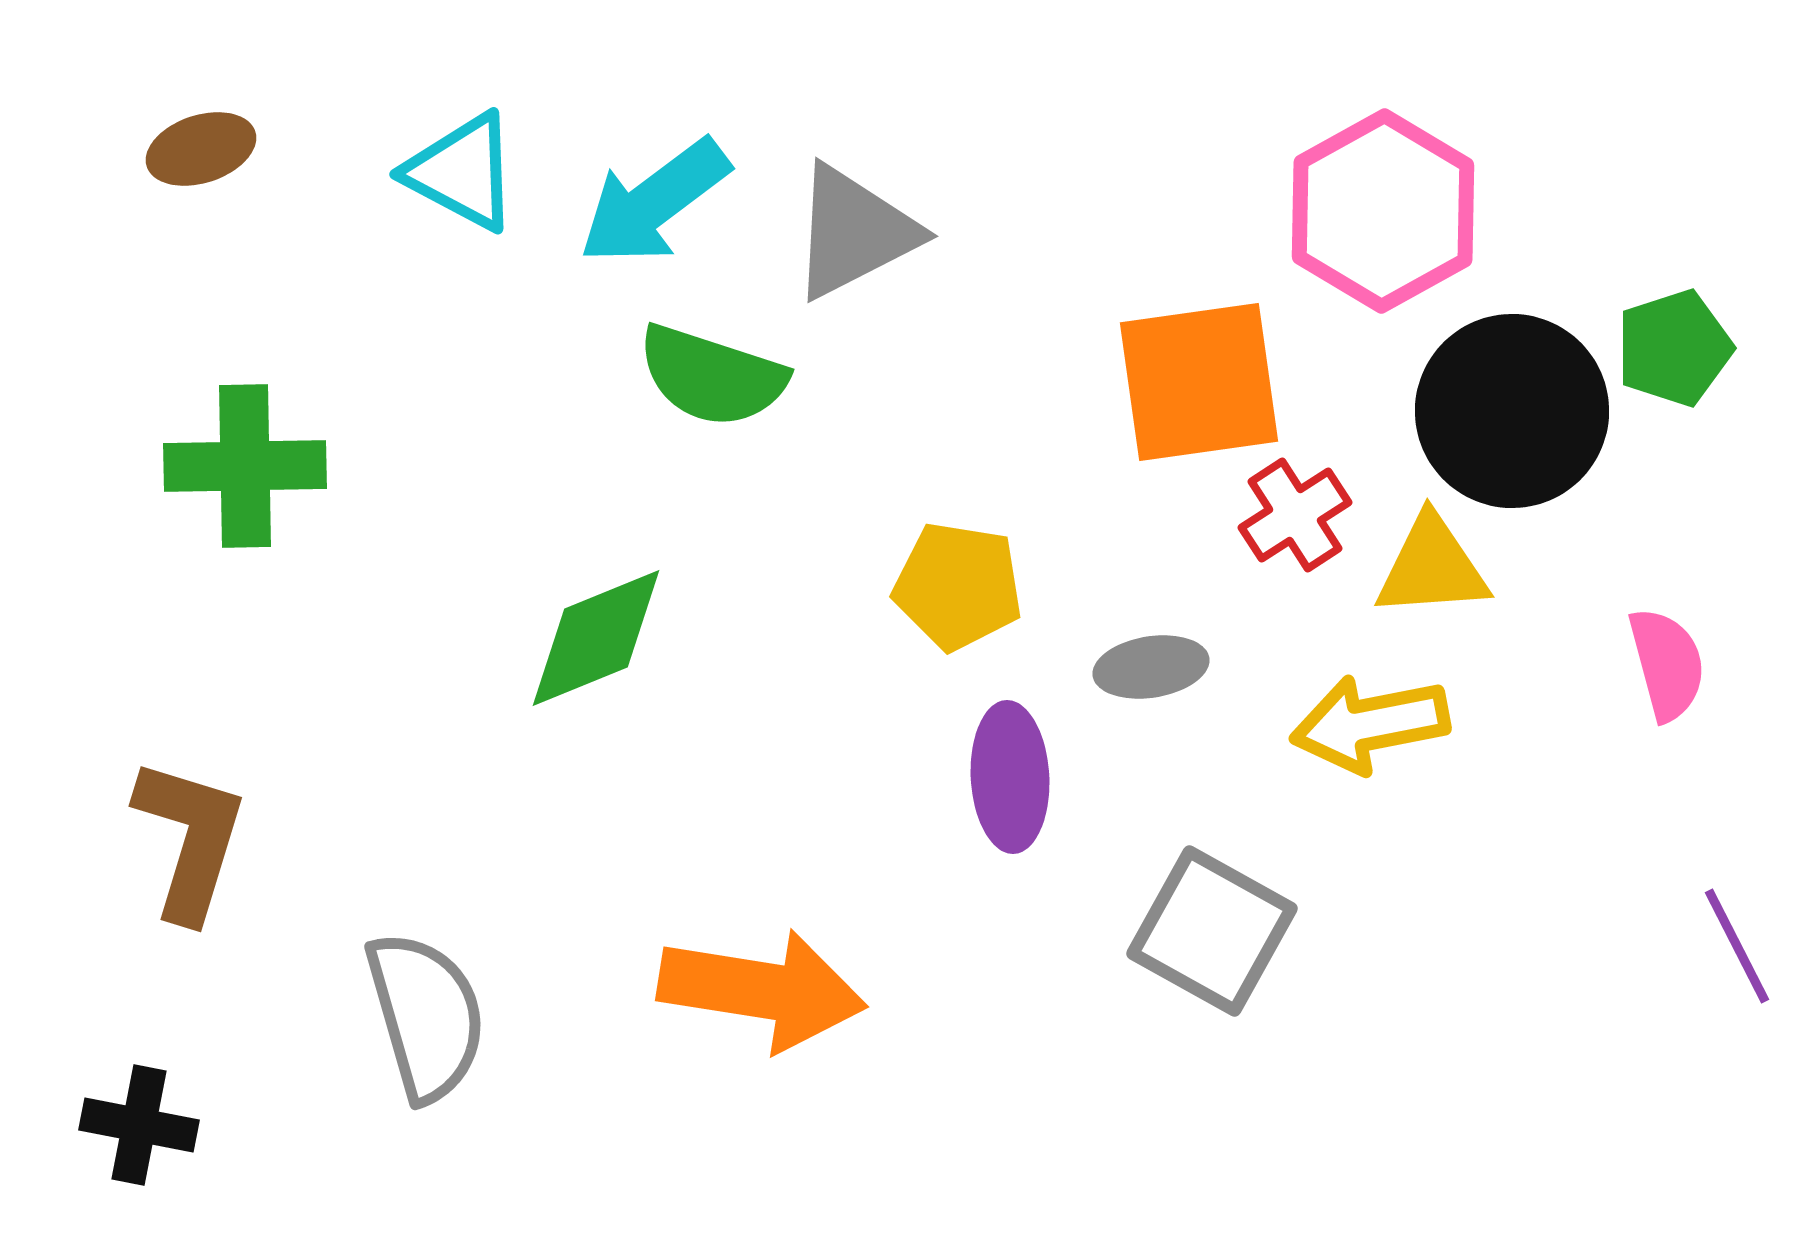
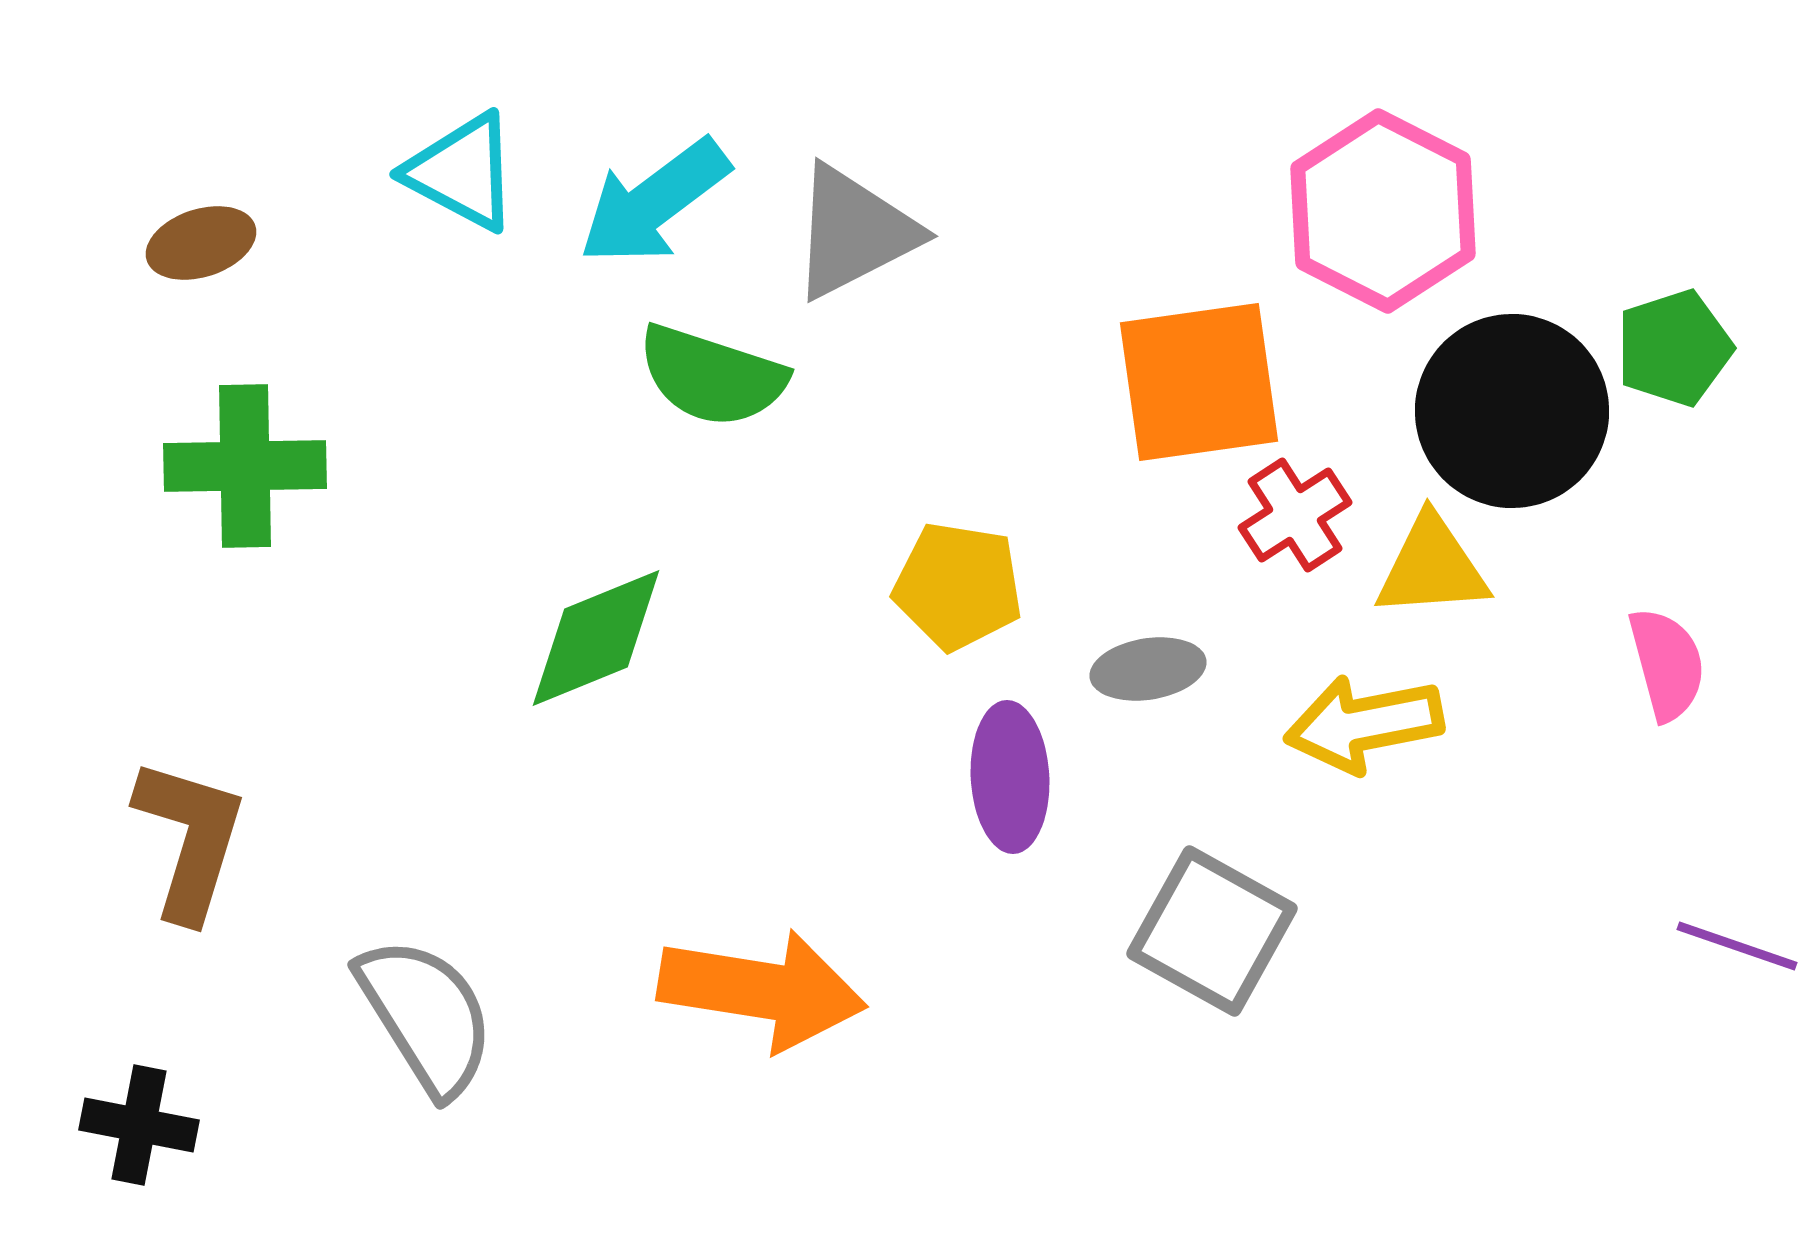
brown ellipse: moved 94 px down
pink hexagon: rotated 4 degrees counterclockwise
gray ellipse: moved 3 px left, 2 px down
yellow arrow: moved 6 px left
purple line: rotated 44 degrees counterclockwise
gray semicircle: rotated 16 degrees counterclockwise
